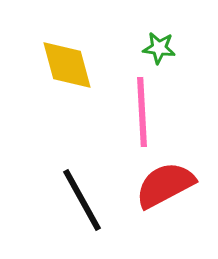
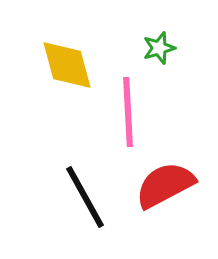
green star: rotated 24 degrees counterclockwise
pink line: moved 14 px left
black line: moved 3 px right, 3 px up
